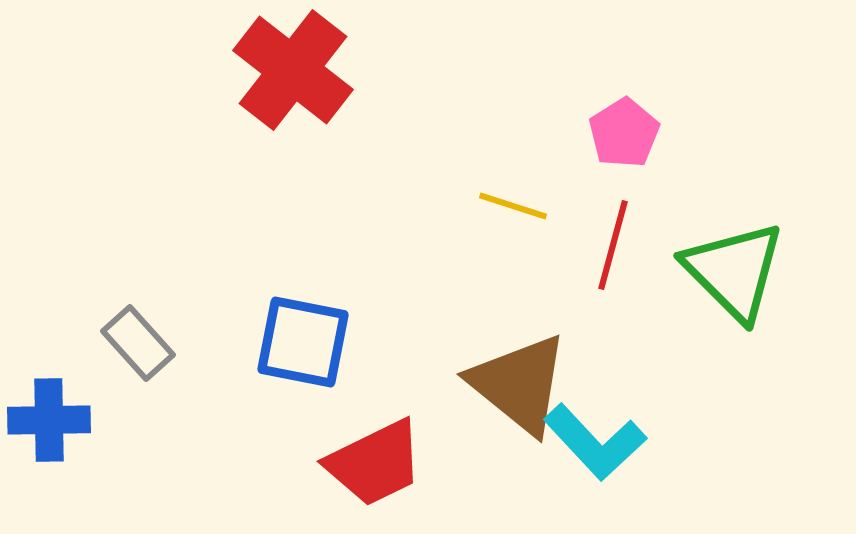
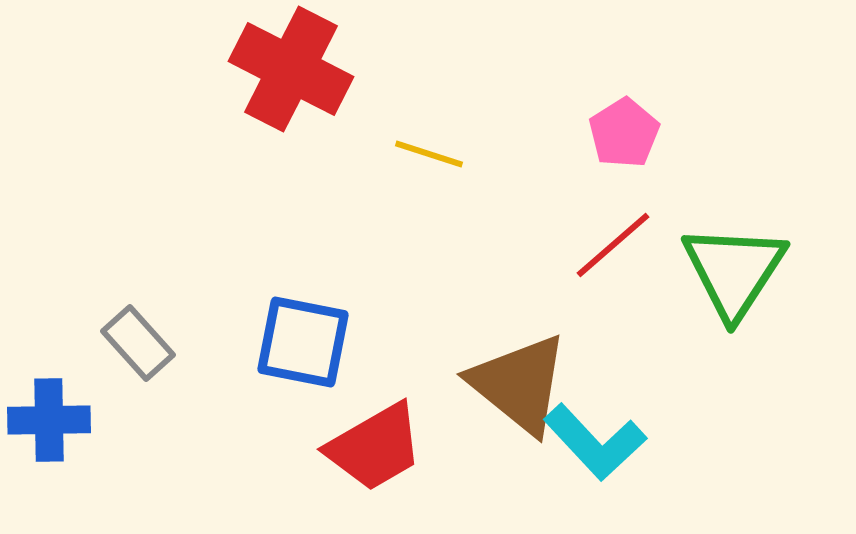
red cross: moved 2 px left, 1 px up; rotated 11 degrees counterclockwise
yellow line: moved 84 px left, 52 px up
red line: rotated 34 degrees clockwise
green triangle: rotated 18 degrees clockwise
red trapezoid: moved 16 px up; rotated 4 degrees counterclockwise
